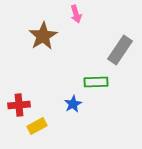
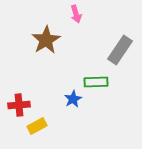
brown star: moved 3 px right, 4 px down
blue star: moved 5 px up
